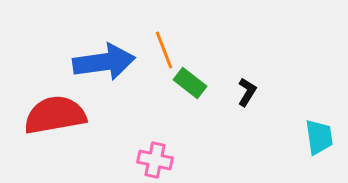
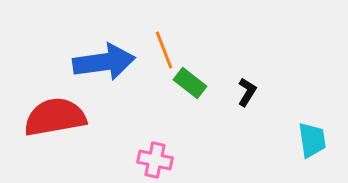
red semicircle: moved 2 px down
cyan trapezoid: moved 7 px left, 3 px down
